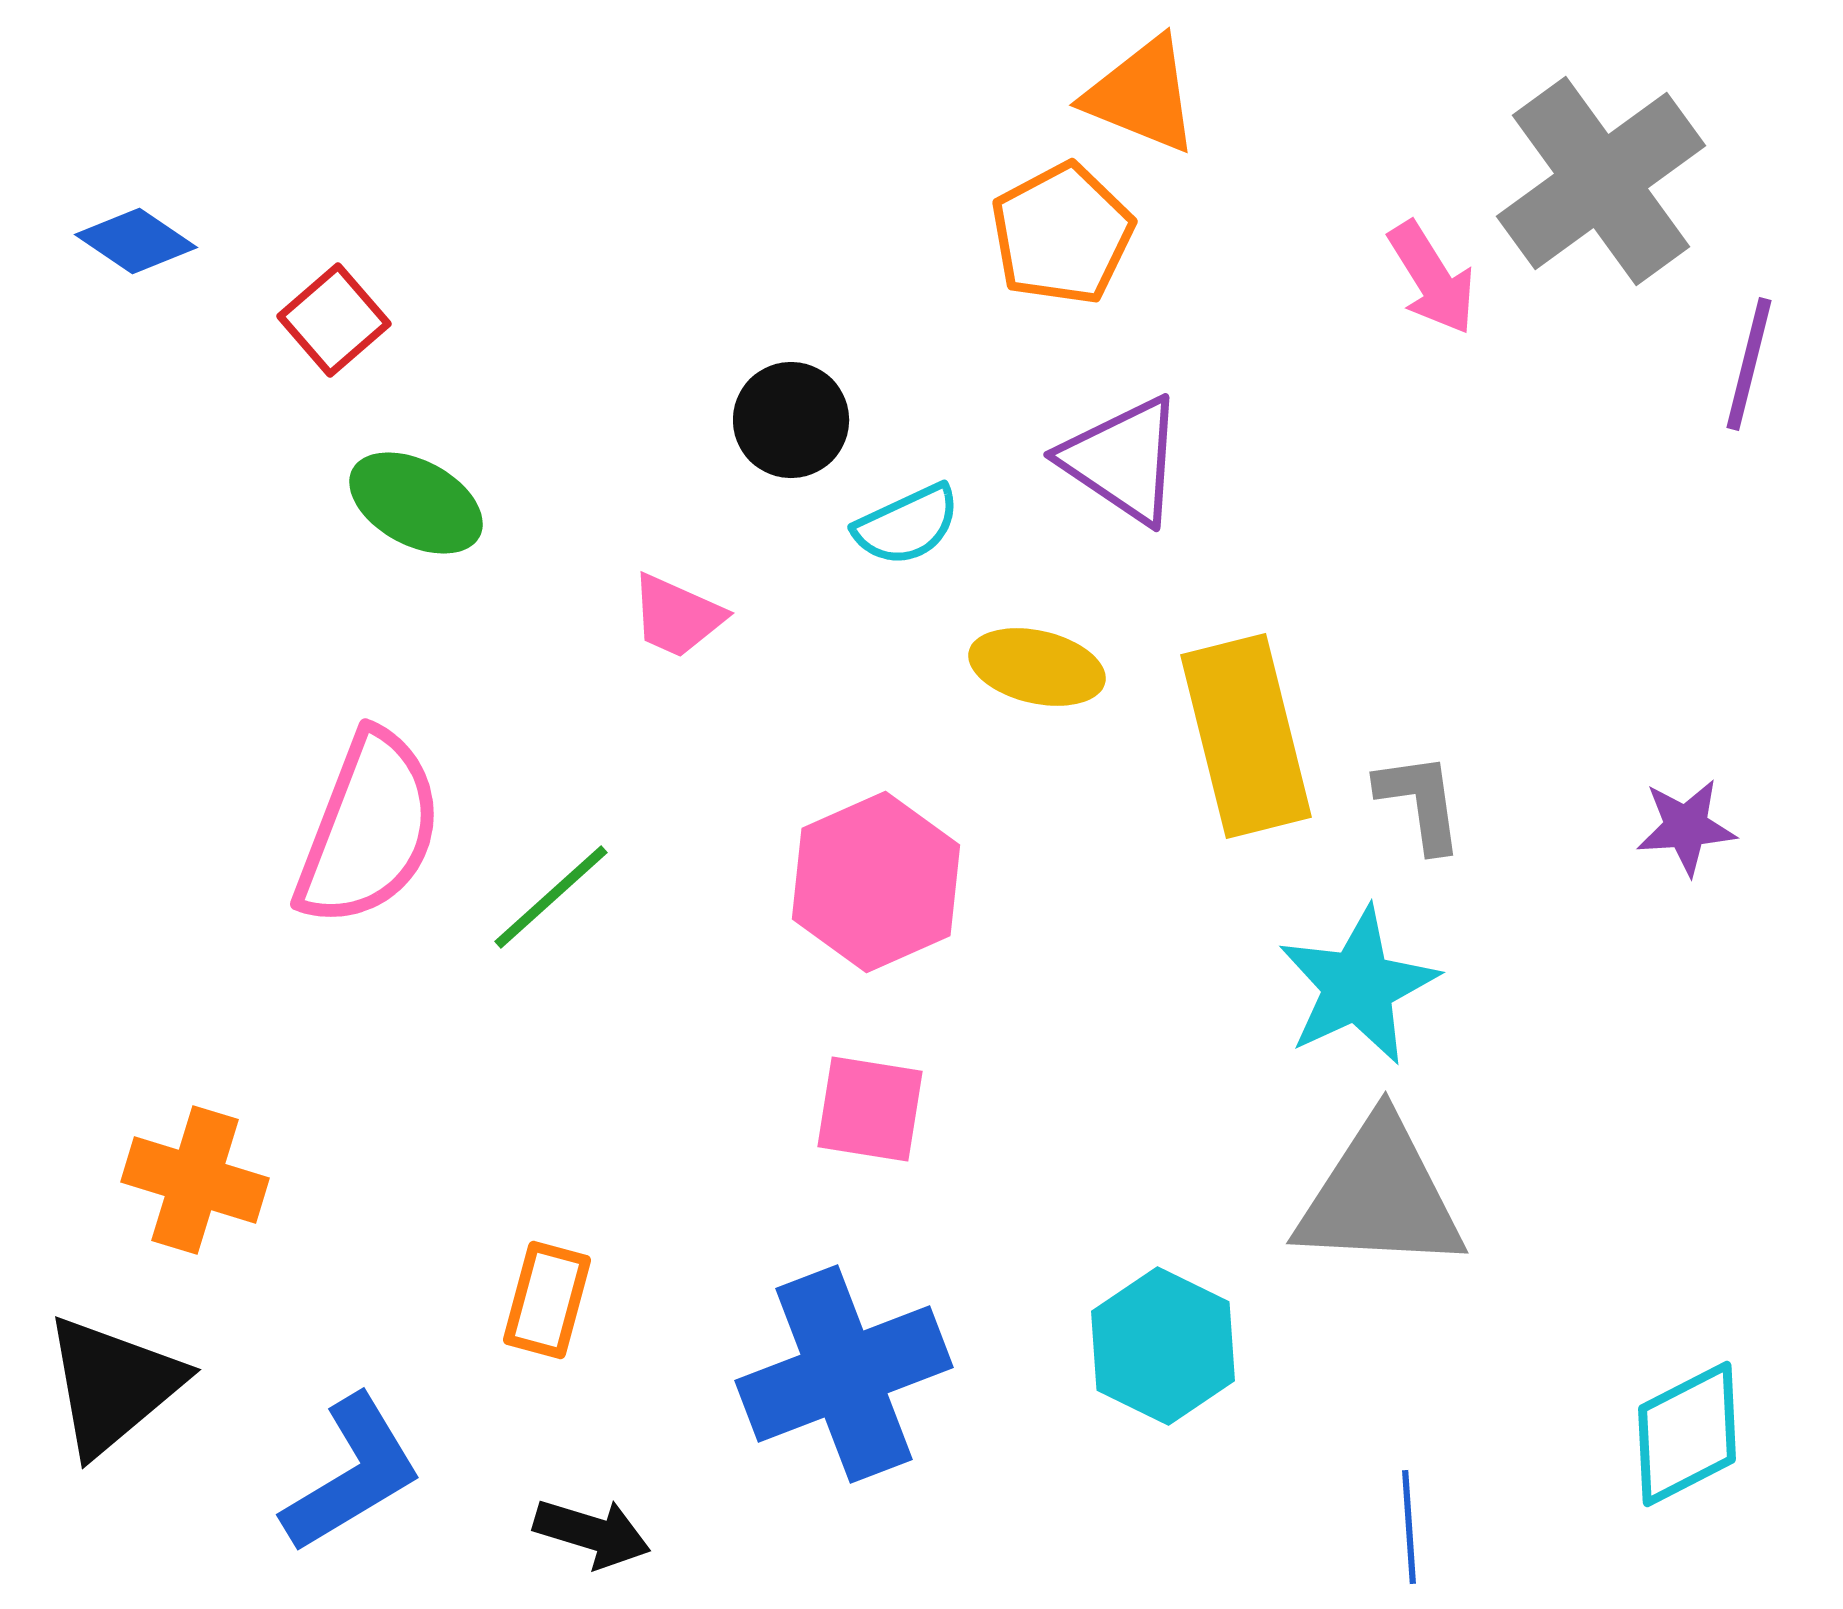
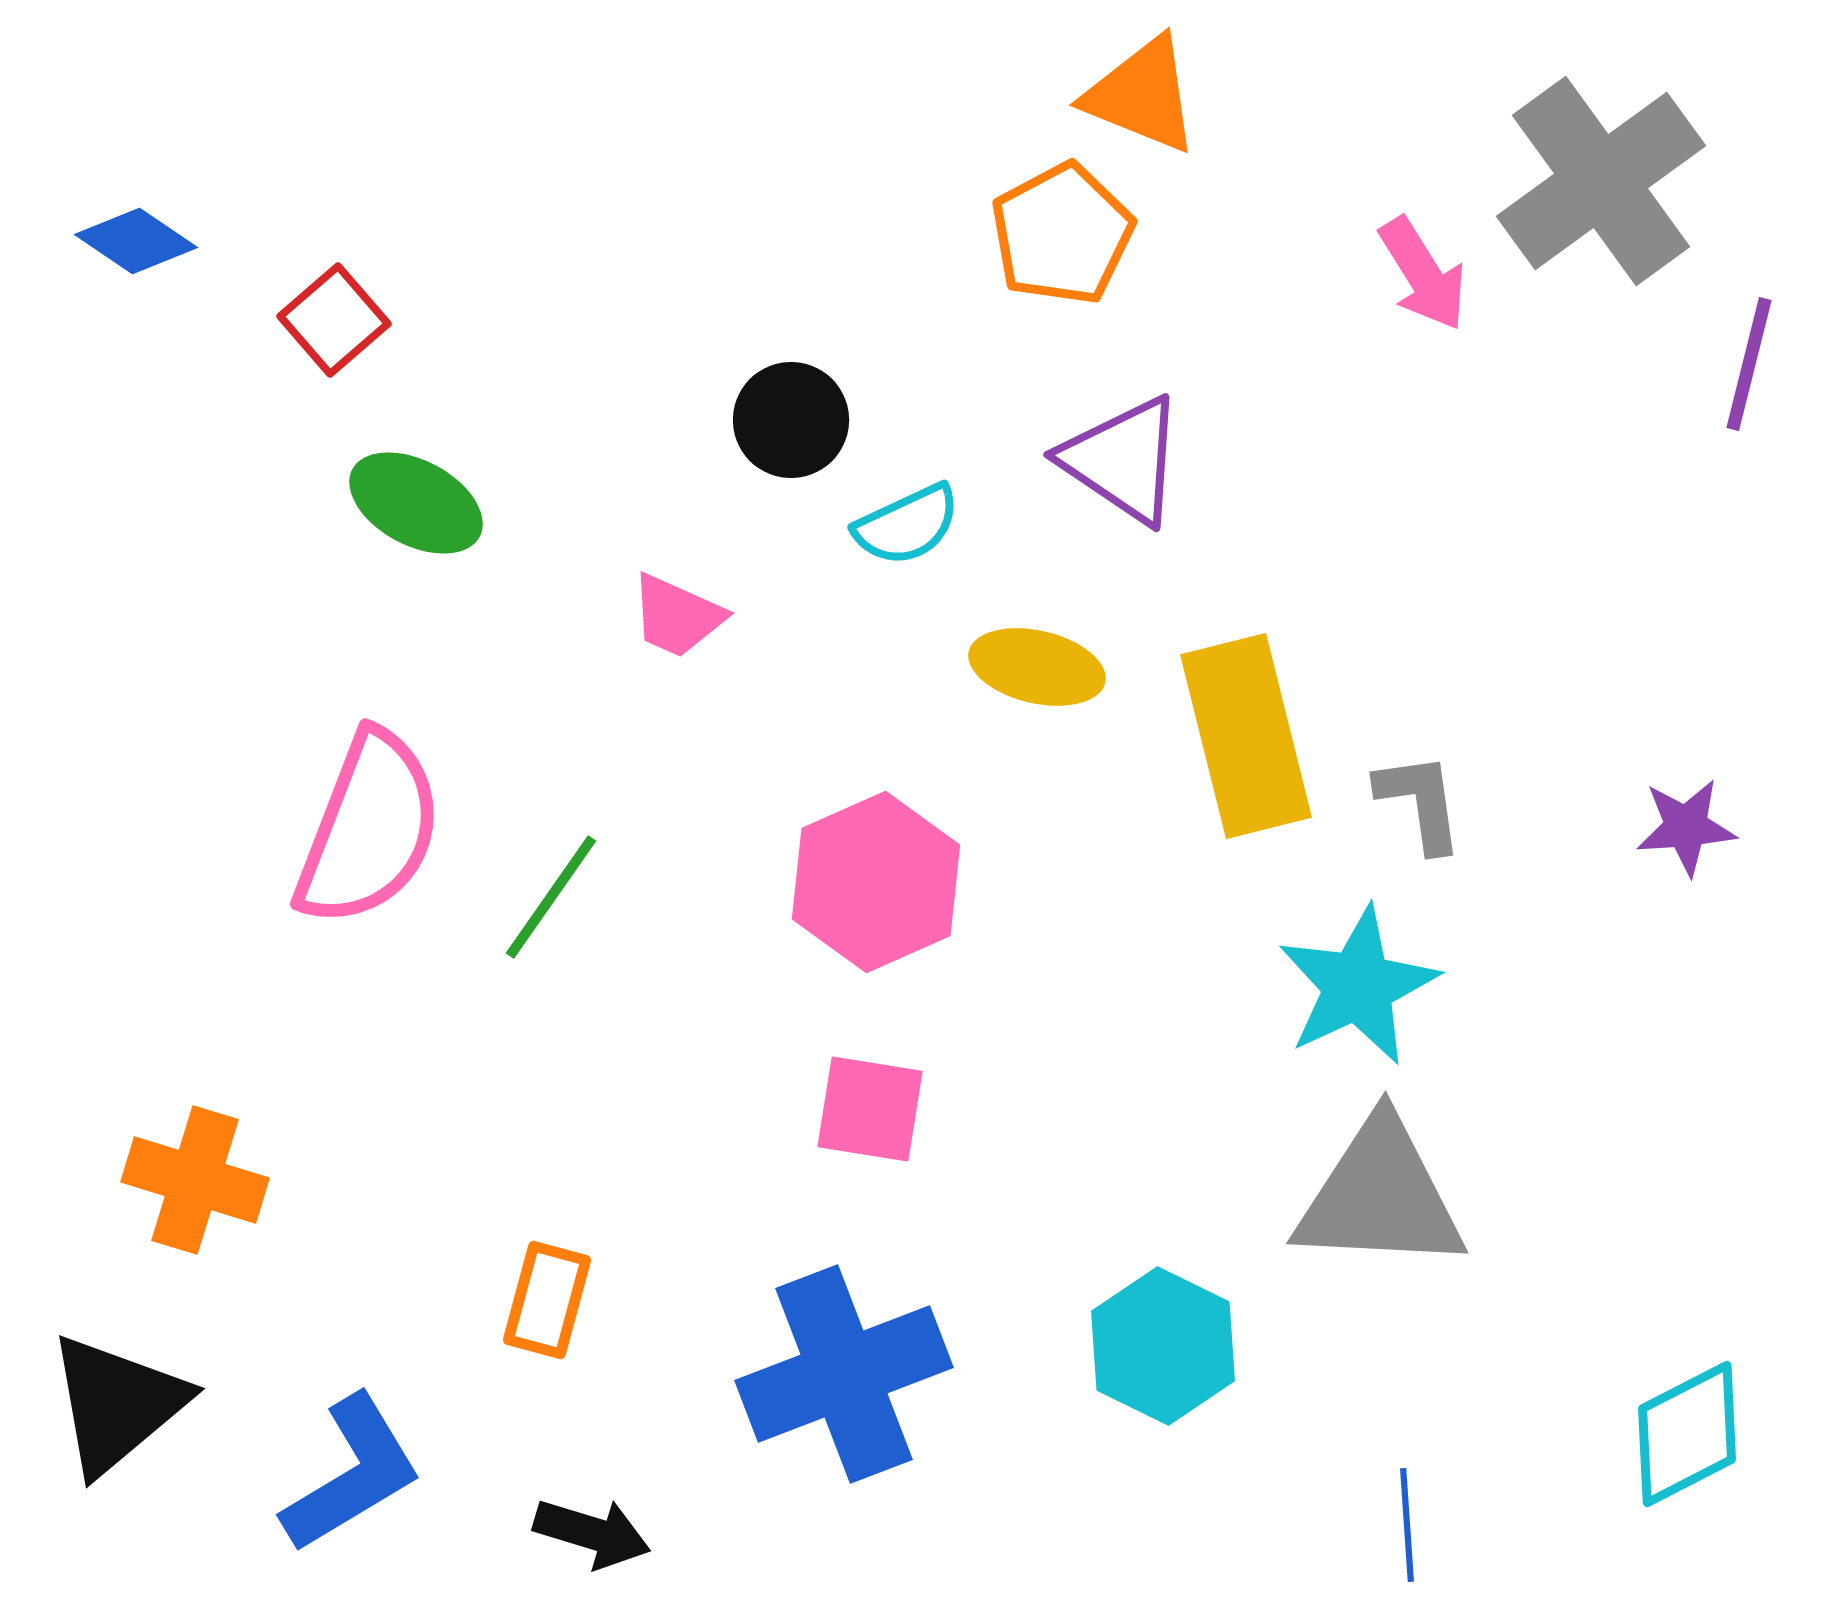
pink arrow: moved 9 px left, 4 px up
green line: rotated 13 degrees counterclockwise
black triangle: moved 4 px right, 19 px down
blue line: moved 2 px left, 2 px up
